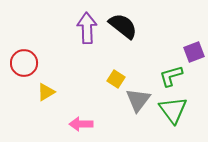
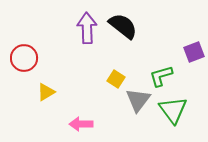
red circle: moved 5 px up
green L-shape: moved 10 px left
